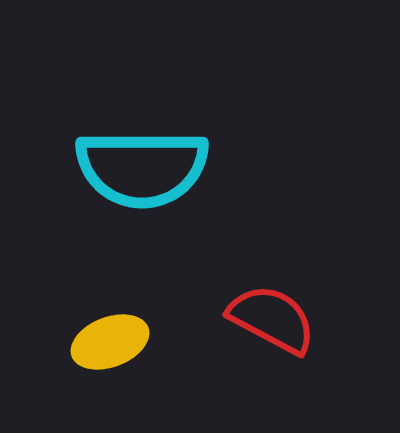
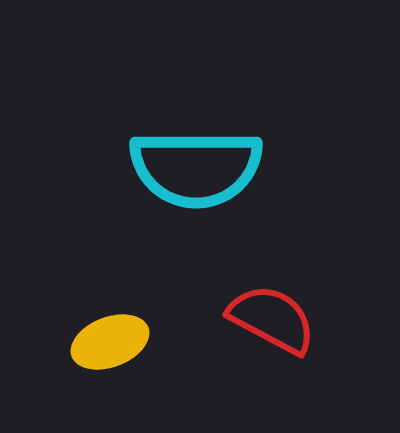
cyan semicircle: moved 54 px right
